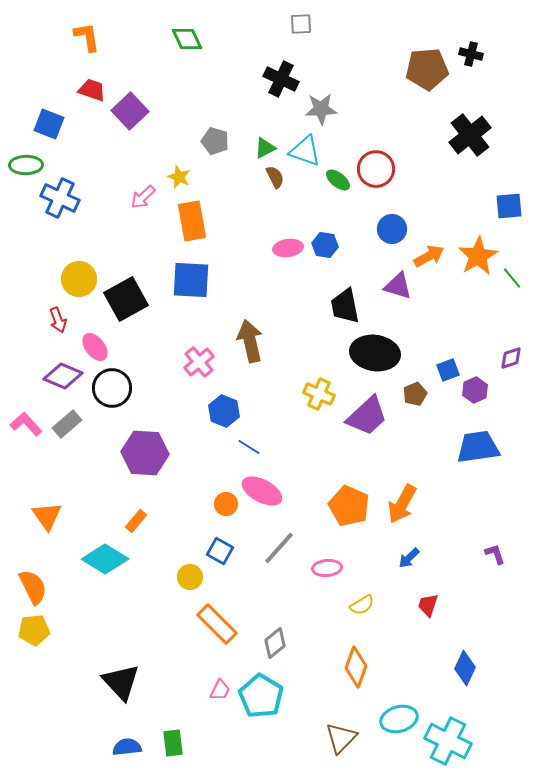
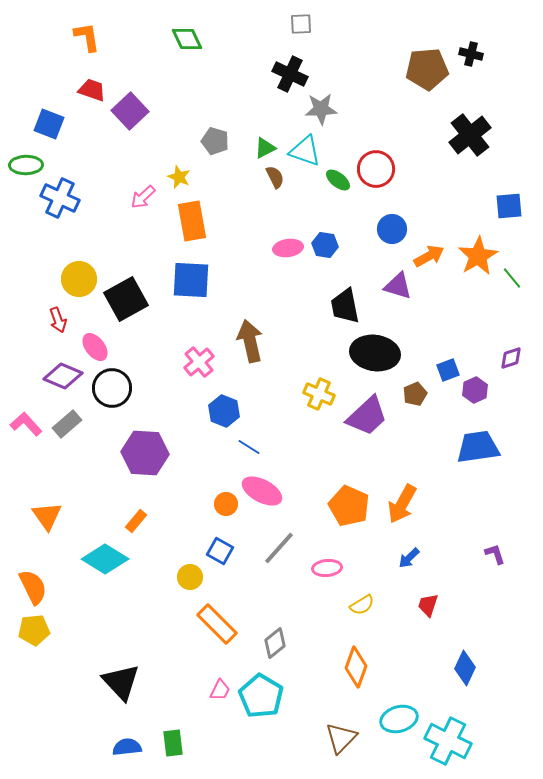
black cross at (281, 79): moved 9 px right, 5 px up
